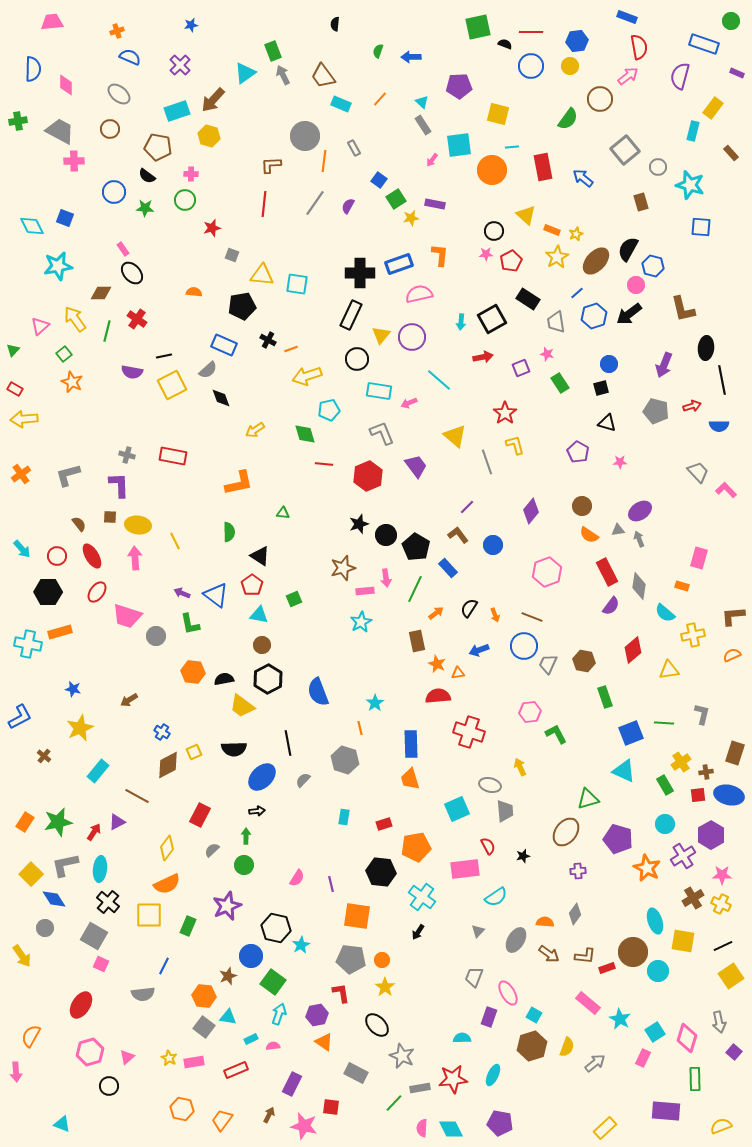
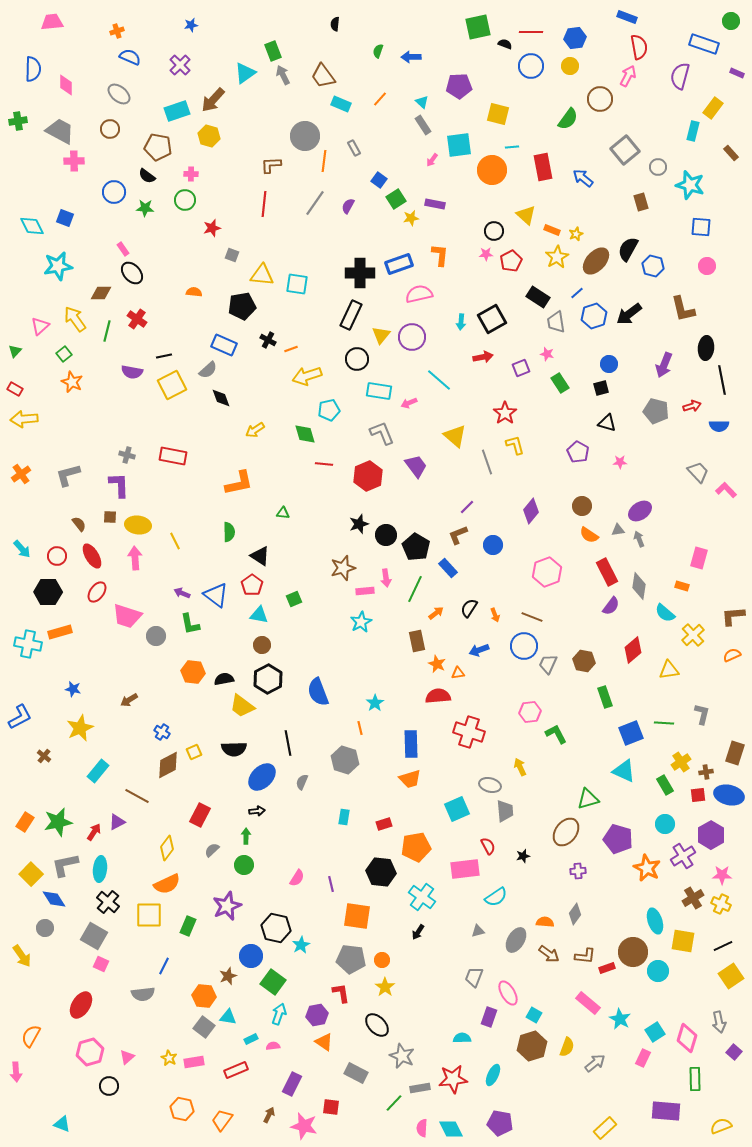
blue hexagon at (577, 41): moved 2 px left, 3 px up
pink arrow at (628, 76): rotated 25 degrees counterclockwise
pink circle at (636, 285): moved 71 px right, 19 px up
black rectangle at (528, 299): moved 10 px right, 2 px up
green triangle at (13, 350): moved 2 px right, 1 px down
brown L-shape at (458, 535): rotated 75 degrees counterclockwise
yellow cross at (693, 635): rotated 30 degrees counterclockwise
orange trapezoid at (410, 779): rotated 90 degrees counterclockwise
gray semicircle at (303, 780): moved 1 px left, 2 px down; rotated 21 degrees counterclockwise
gray triangle at (478, 931): rotated 32 degrees clockwise
